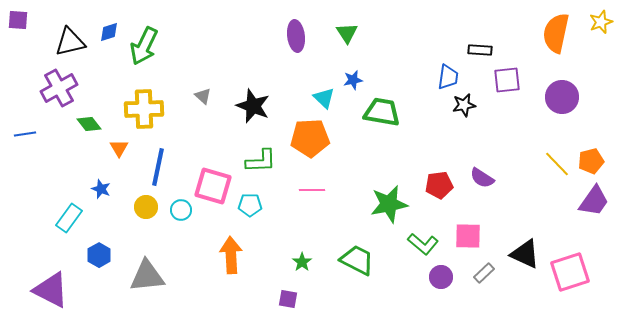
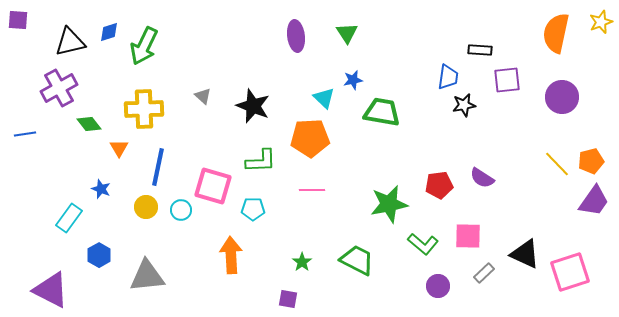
cyan pentagon at (250, 205): moved 3 px right, 4 px down
purple circle at (441, 277): moved 3 px left, 9 px down
